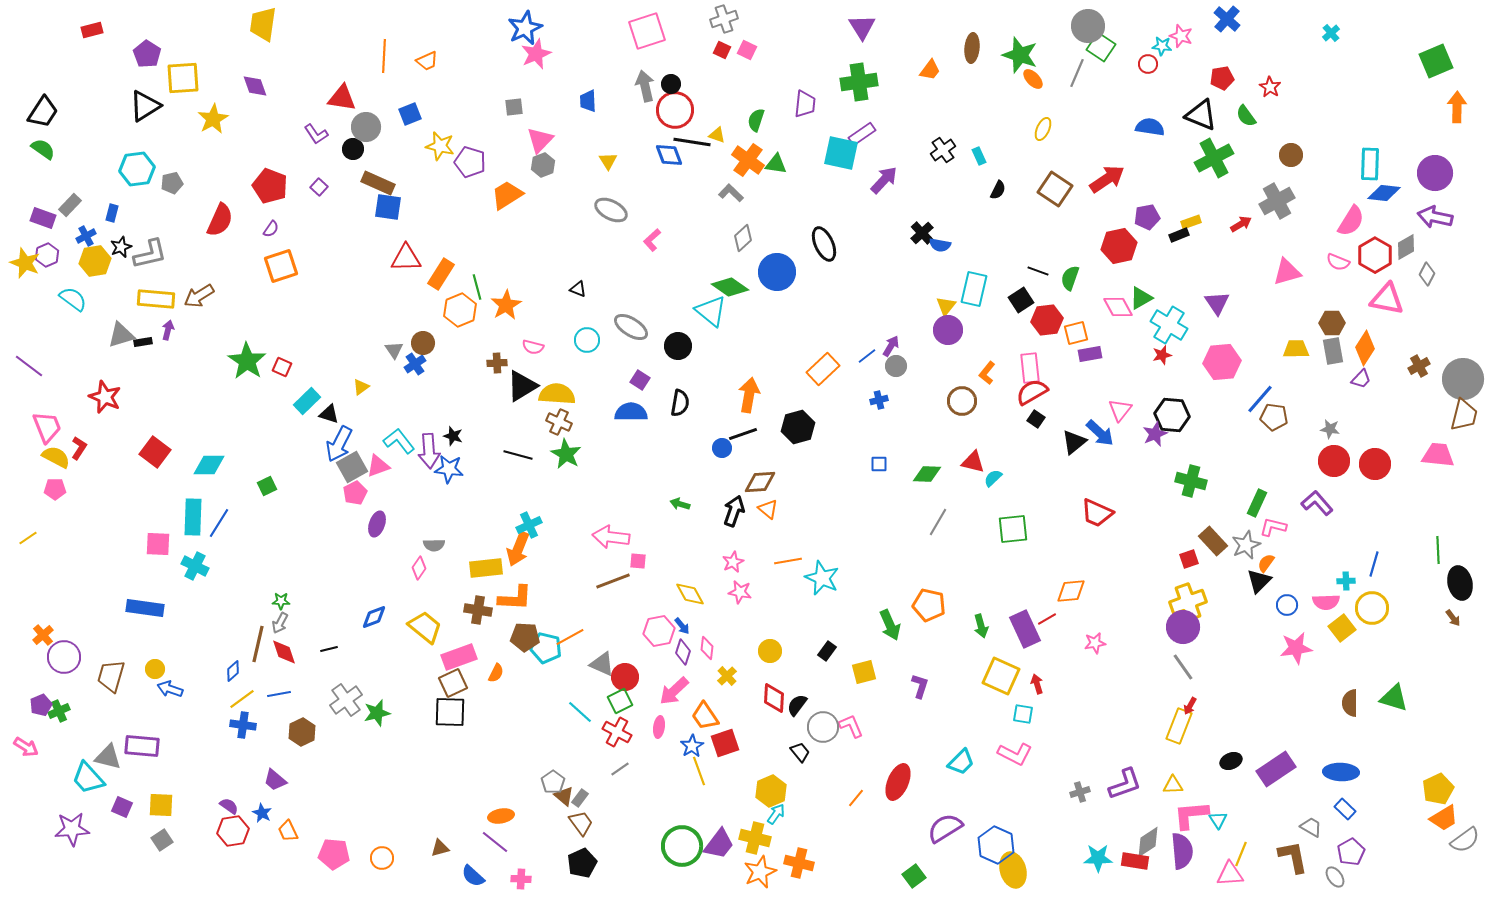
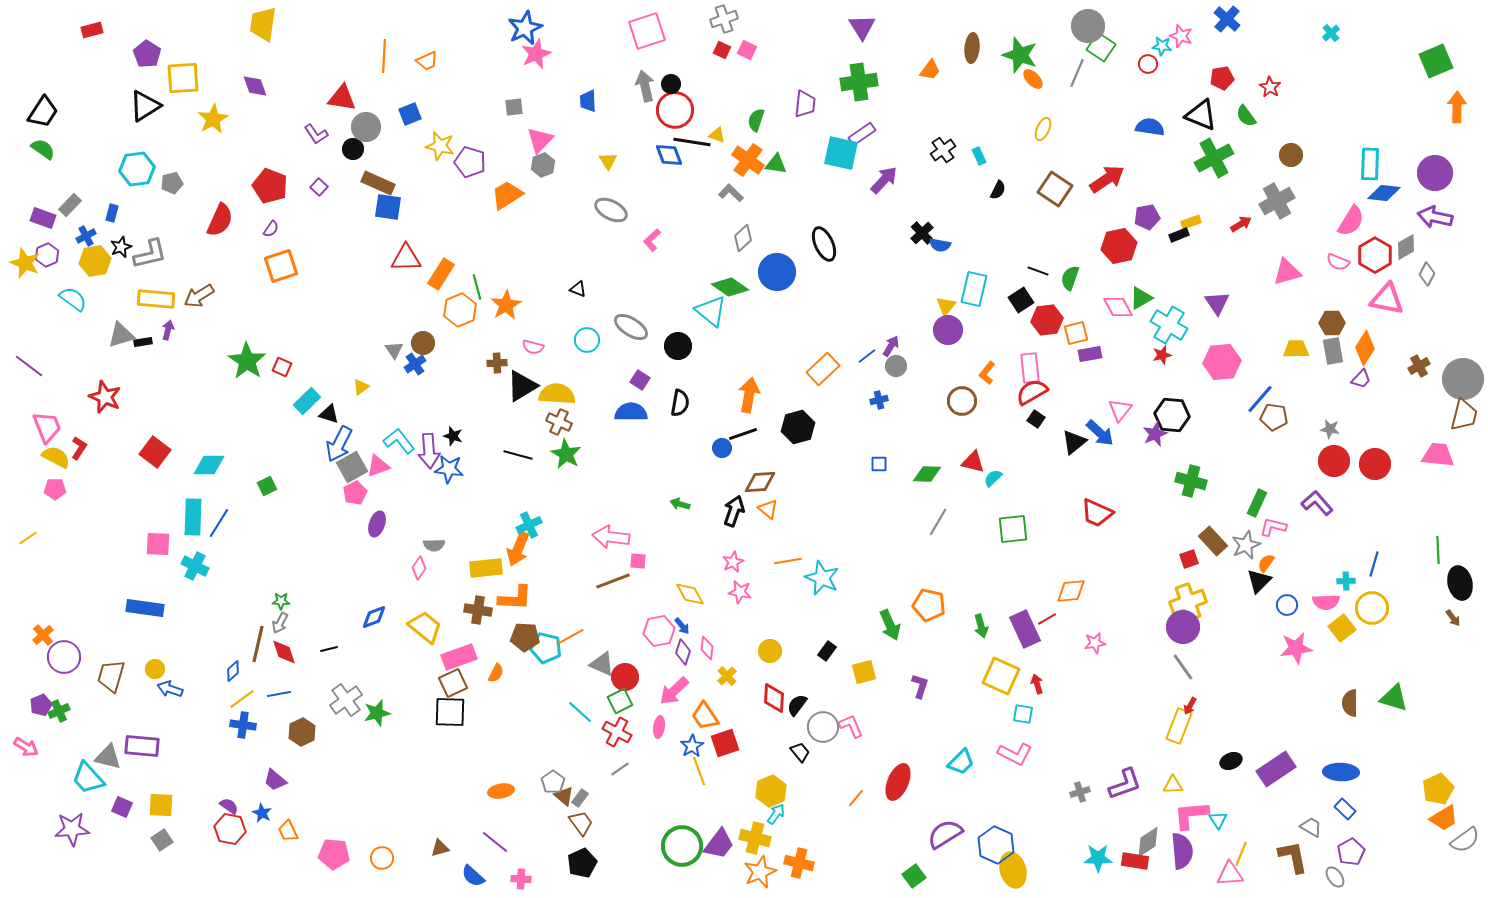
orange ellipse at (501, 816): moved 25 px up
purple semicircle at (945, 828): moved 6 px down
red hexagon at (233, 831): moved 3 px left, 2 px up; rotated 20 degrees clockwise
